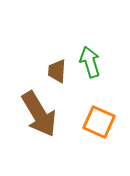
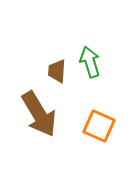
orange square: moved 4 px down
